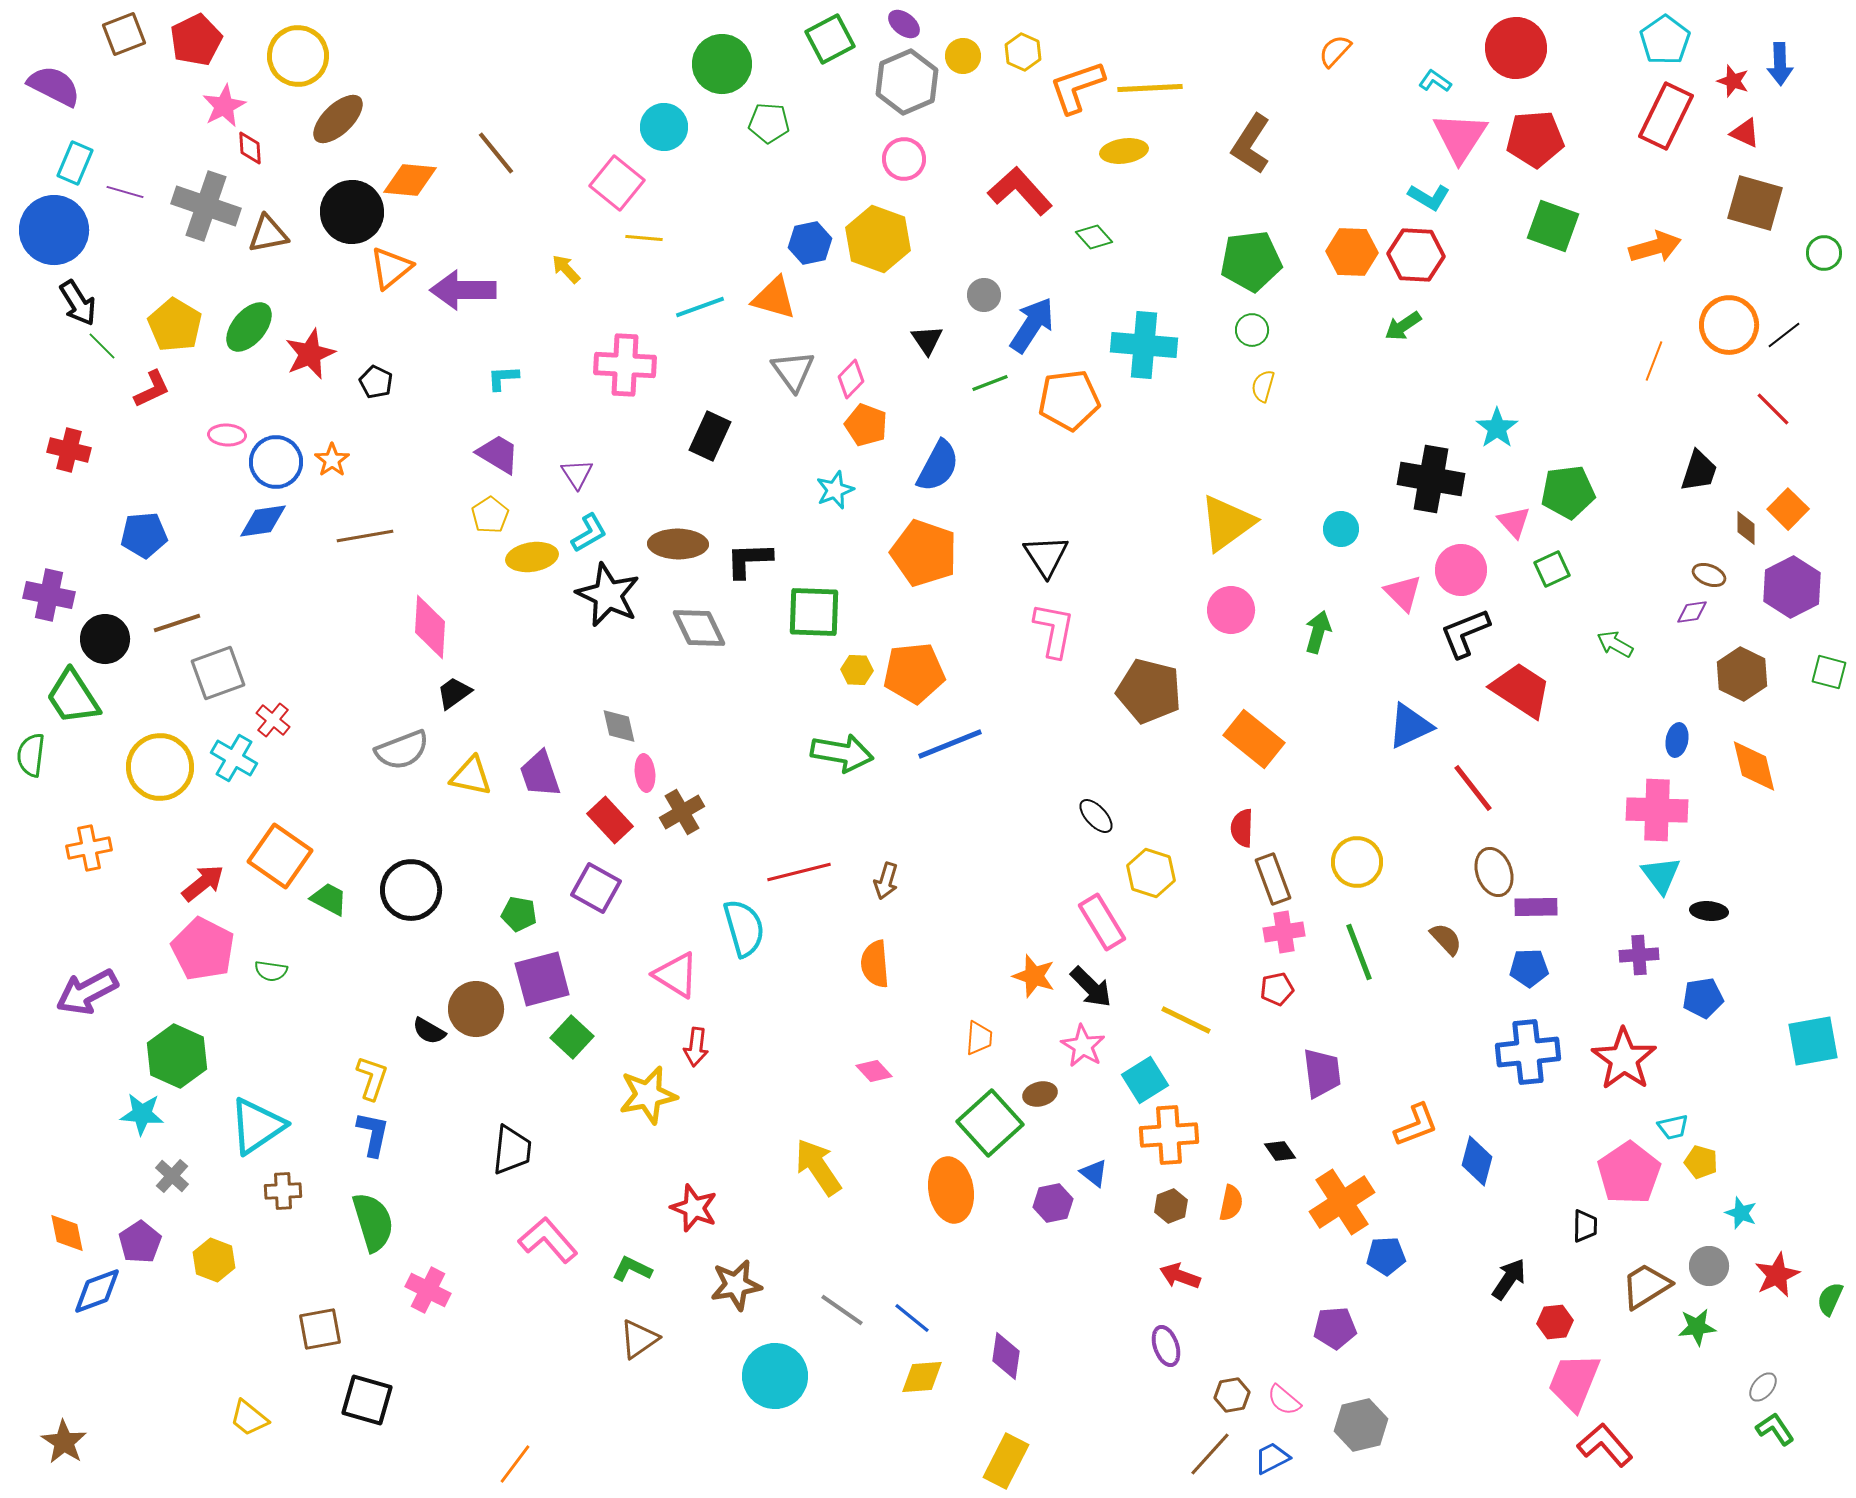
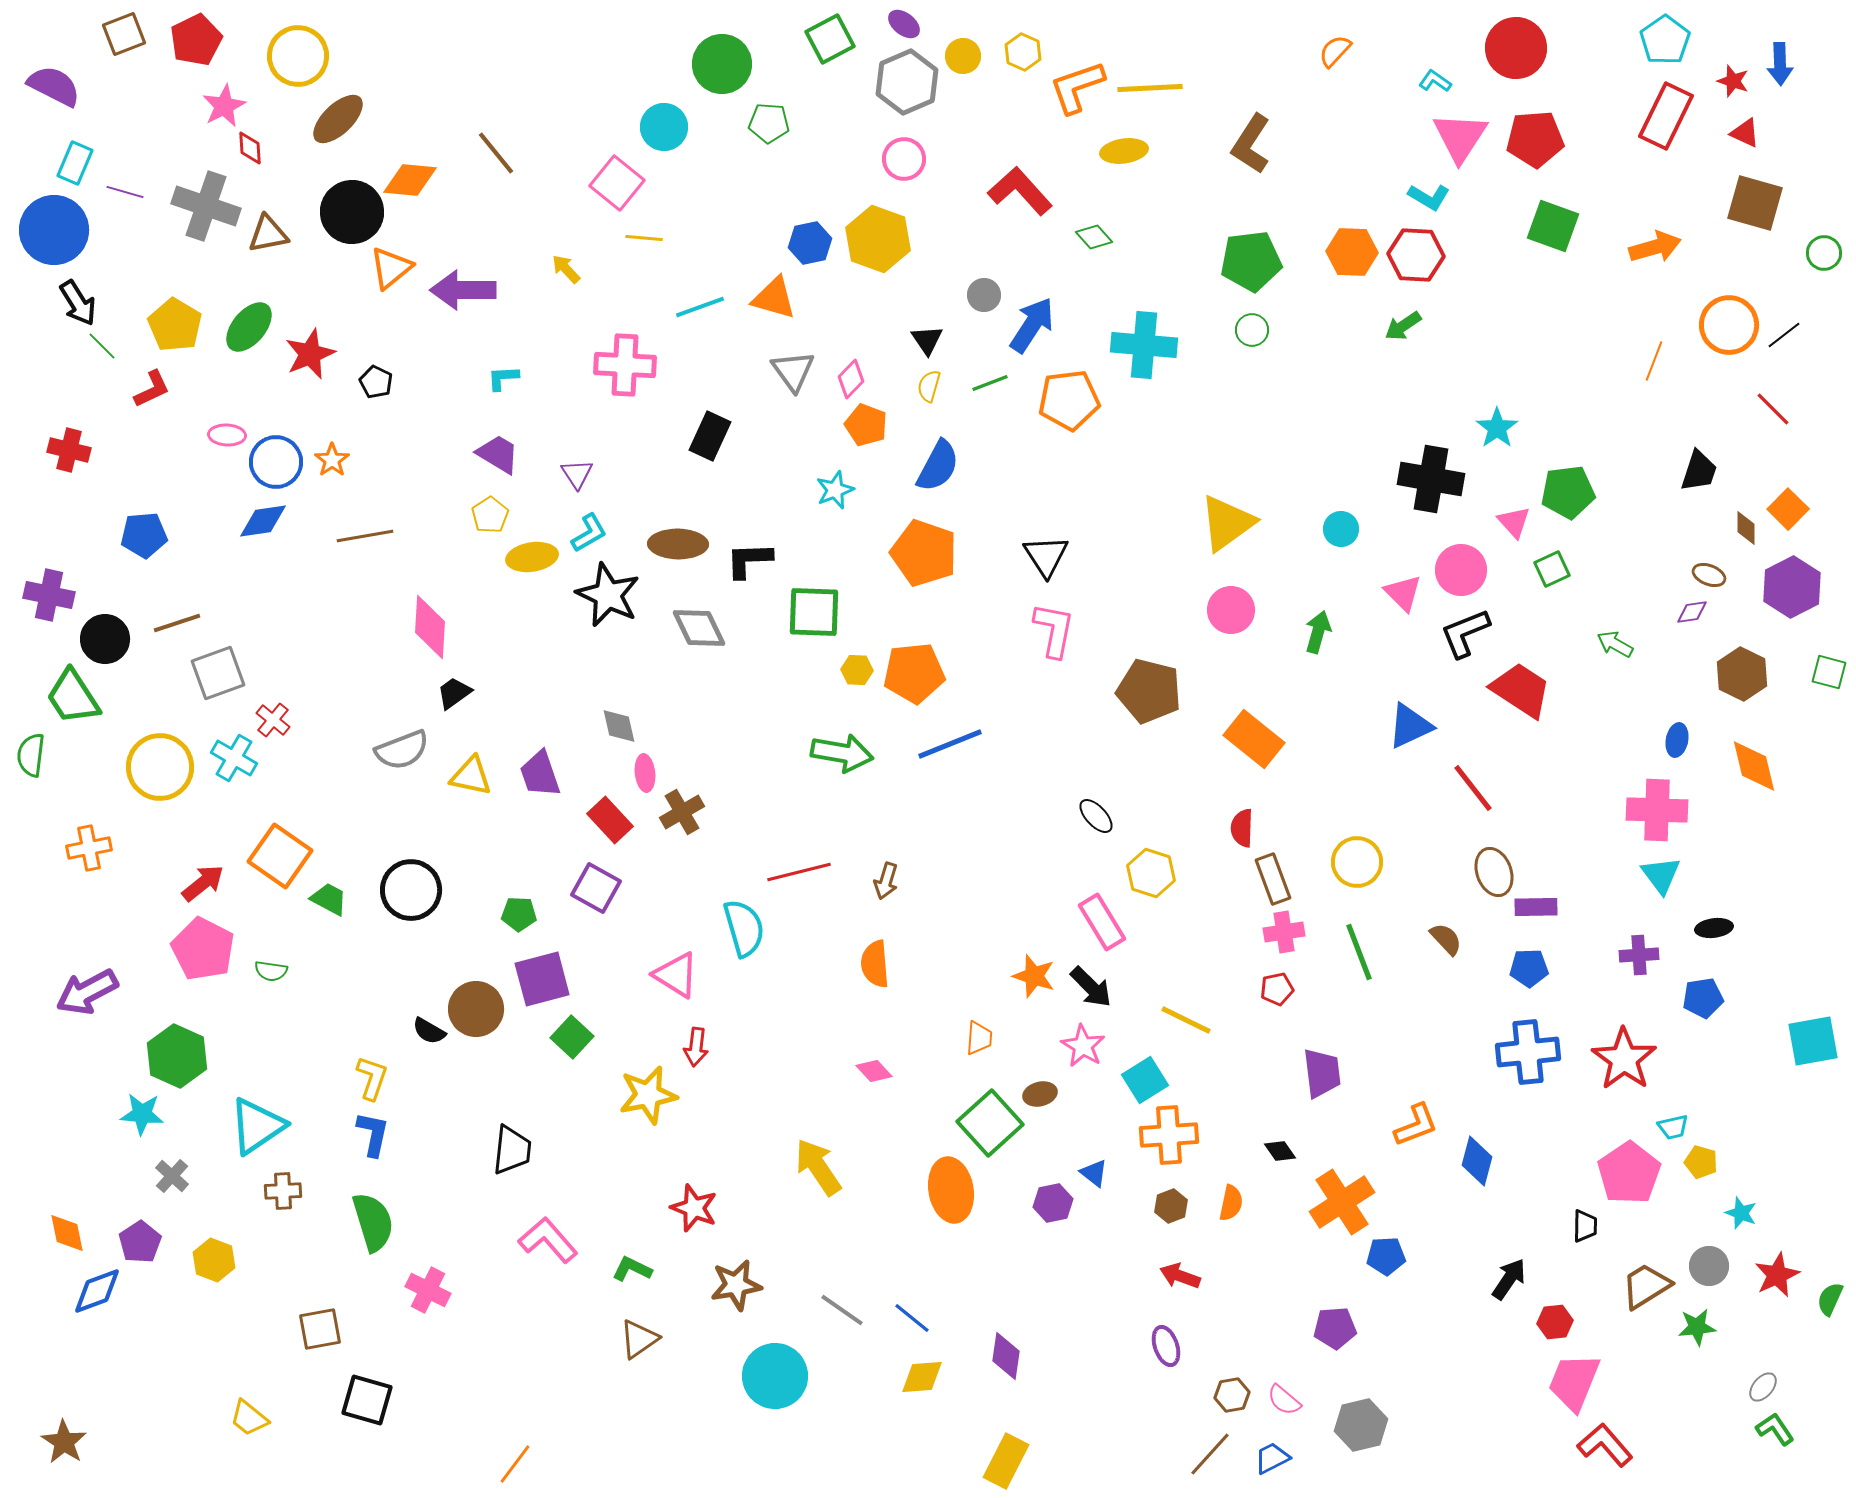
yellow semicircle at (1263, 386): moved 334 px left
black ellipse at (1709, 911): moved 5 px right, 17 px down; rotated 12 degrees counterclockwise
green pentagon at (519, 914): rotated 8 degrees counterclockwise
